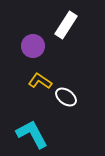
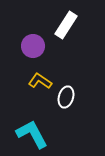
white ellipse: rotated 70 degrees clockwise
